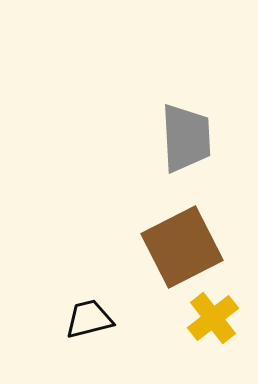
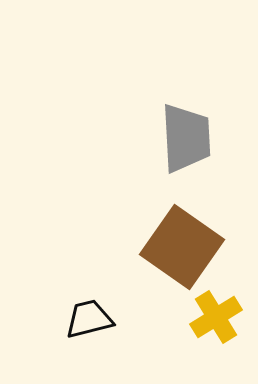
brown square: rotated 28 degrees counterclockwise
yellow cross: moved 3 px right, 1 px up; rotated 6 degrees clockwise
